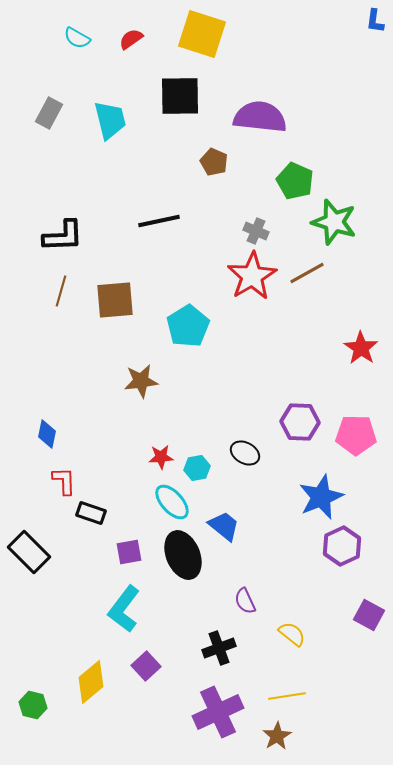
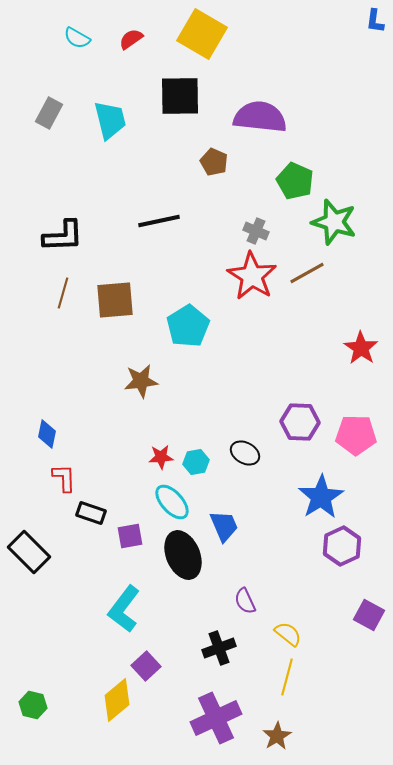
yellow square at (202, 34): rotated 12 degrees clockwise
red star at (252, 276): rotated 9 degrees counterclockwise
brown line at (61, 291): moved 2 px right, 2 px down
cyan hexagon at (197, 468): moved 1 px left, 6 px up
red L-shape at (64, 481): moved 3 px up
blue star at (321, 497): rotated 9 degrees counterclockwise
blue trapezoid at (224, 526): rotated 28 degrees clockwise
purple square at (129, 552): moved 1 px right, 16 px up
yellow semicircle at (292, 634): moved 4 px left
yellow diamond at (91, 682): moved 26 px right, 18 px down
yellow line at (287, 696): moved 19 px up; rotated 66 degrees counterclockwise
purple cross at (218, 712): moved 2 px left, 6 px down
